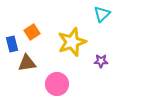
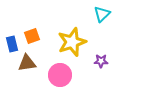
orange square: moved 4 px down; rotated 14 degrees clockwise
pink circle: moved 3 px right, 9 px up
